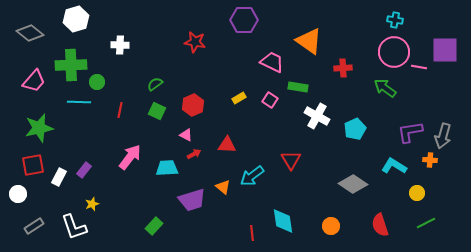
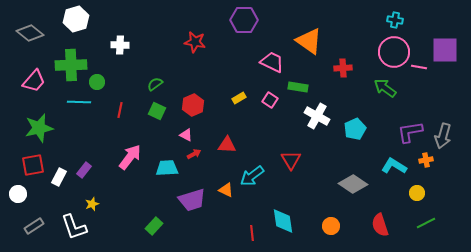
orange cross at (430, 160): moved 4 px left; rotated 16 degrees counterclockwise
orange triangle at (223, 187): moved 3 px right, 3 px down; rotated 14 degrees counterclockwise
